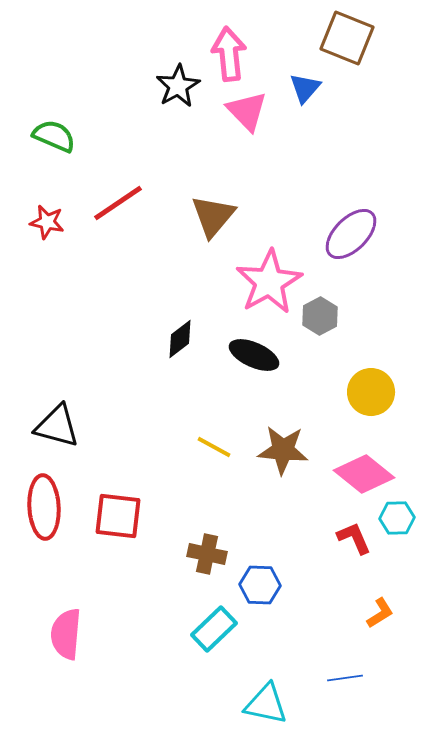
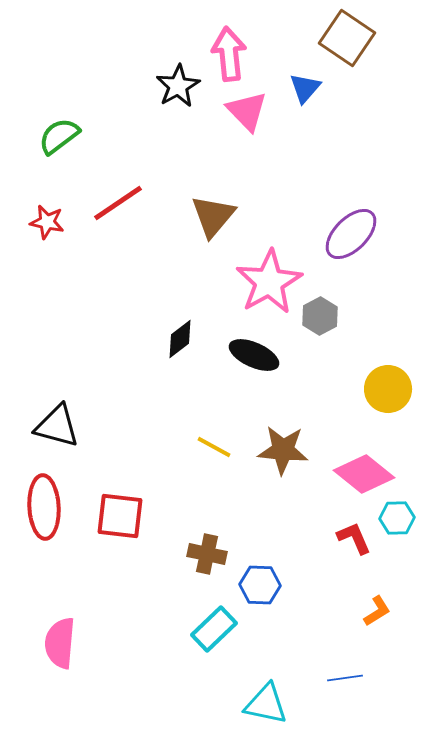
brown square: rotated 12 degrees clockwise
green semicircle: moved 5 px right; rotated 60 degrees counterclockwise
yellow circle: moved 17 px right, 3 px up
red square: moved 2 px right
orange L-shape: moved 3 px left, 2 px up
pink semicircle: moved 6 px left, 9 px down
